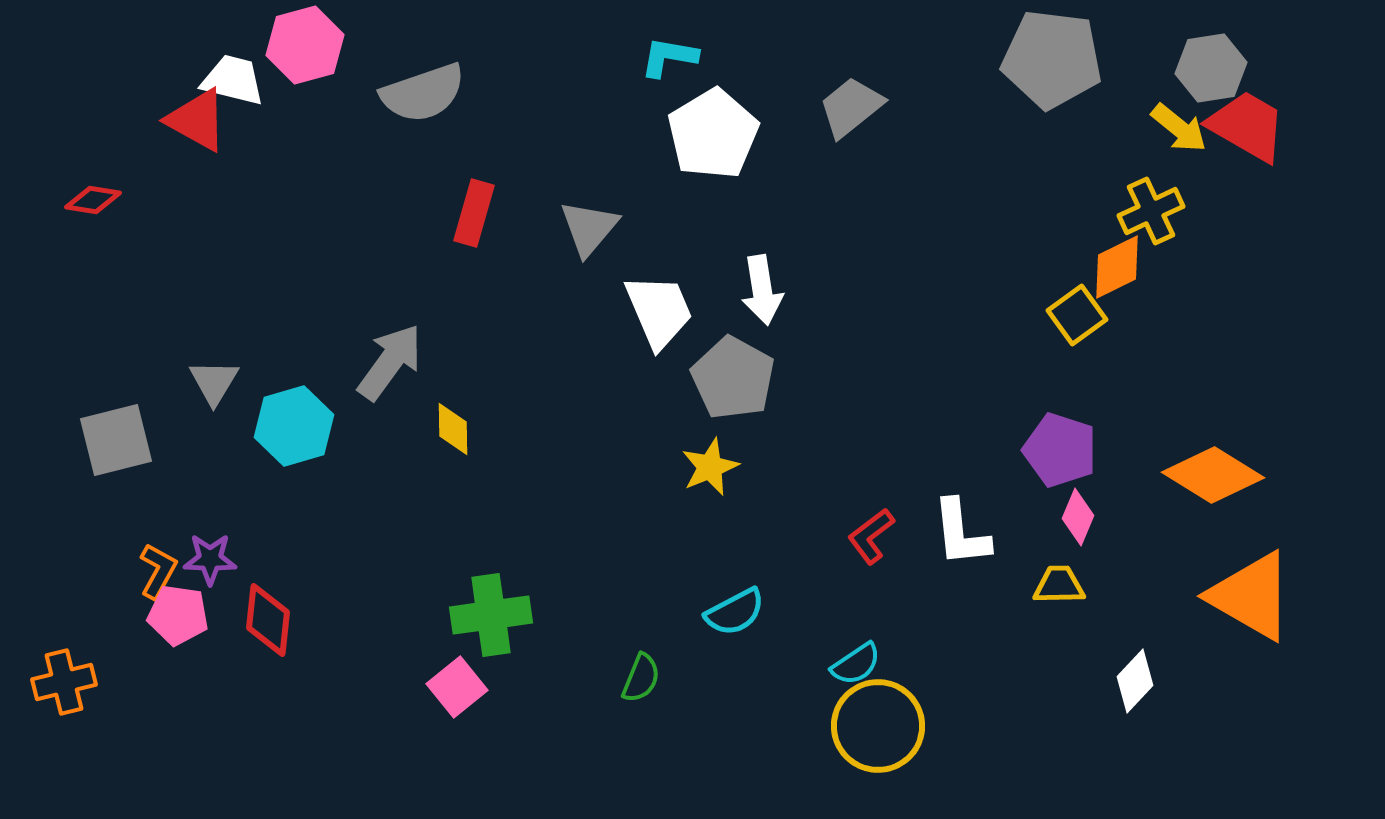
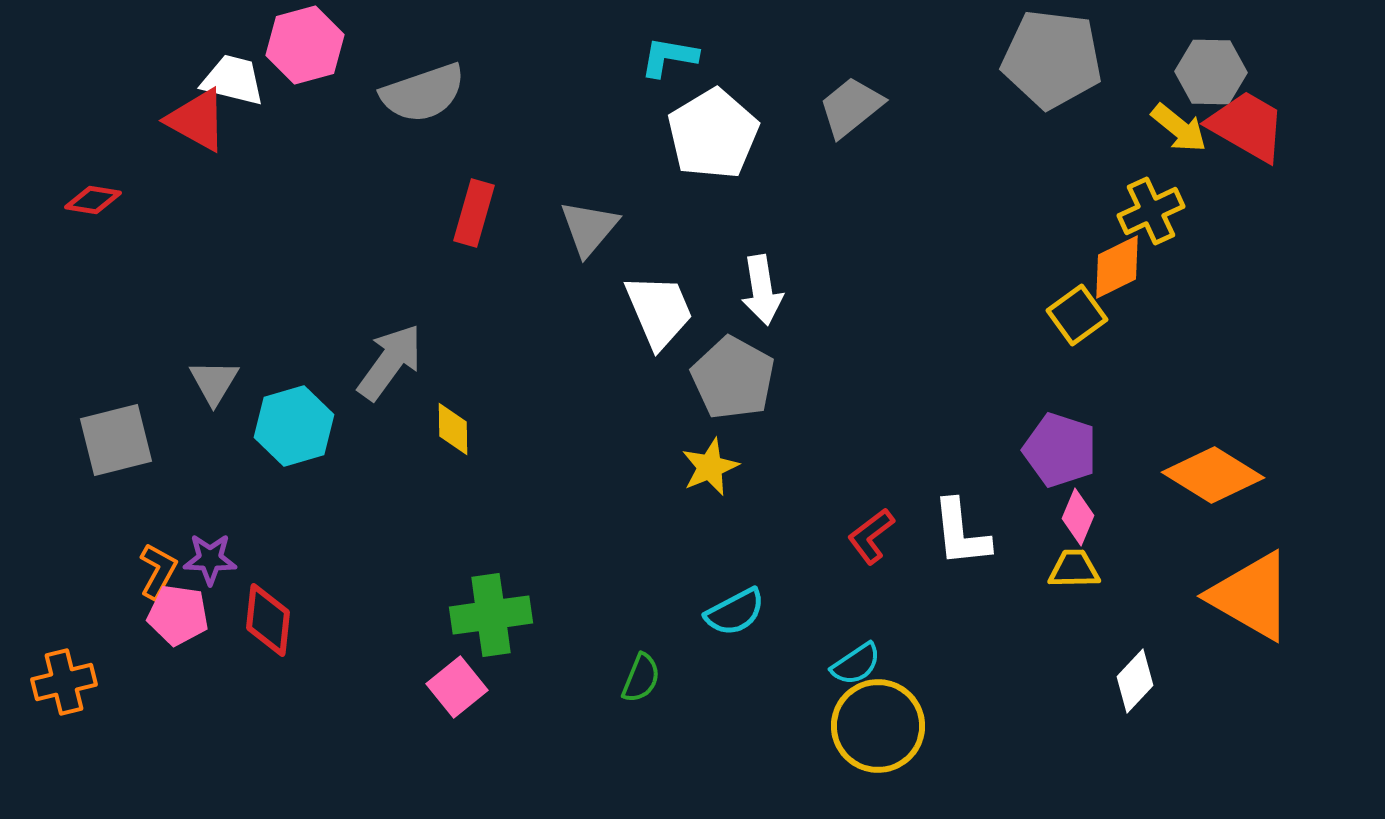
gray hexagon at (1211, 68): moved 4 px down; rotated 10 degrees clockwise
yellow trapezoid at (1059, 585): moved 15 px right, 16 px up
